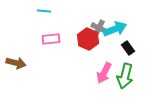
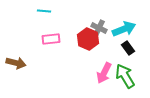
cyan arrow: moved 9 px right
green arrow: rotated 135 degrees clockwise
